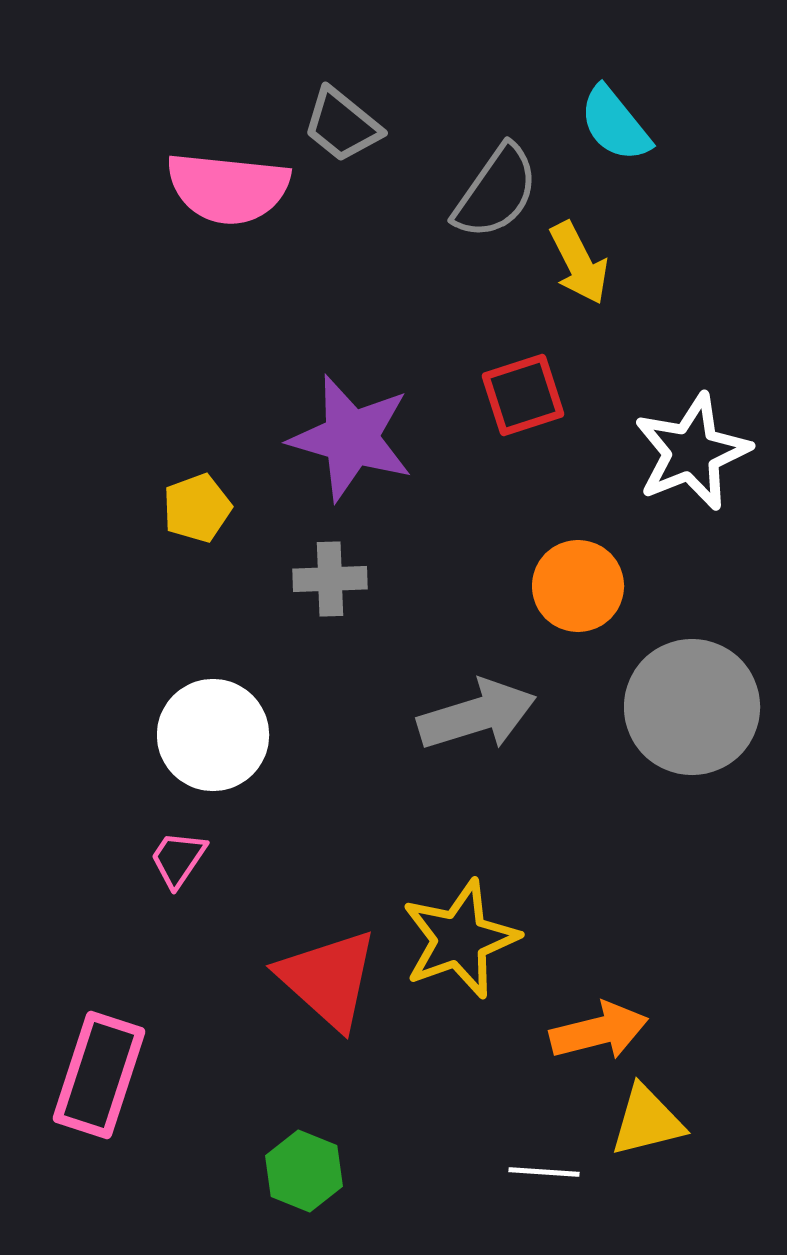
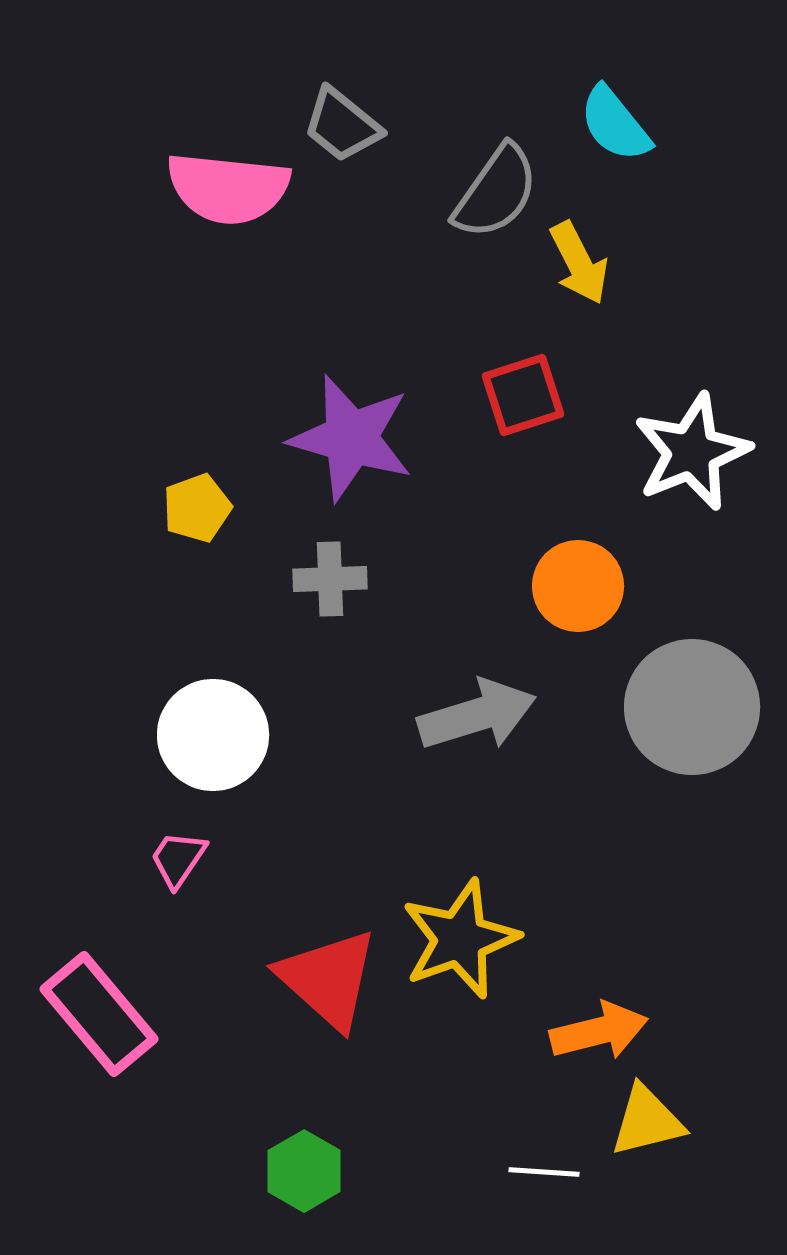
pink rectangle: moved 61 px up; rotated 58 degrees counterclockwise
green hexagon: rotated 8 degrees clockwise
